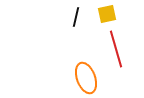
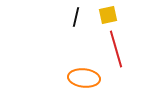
yellow square: moved 1 px right, 1 px down
orange ellipse: moved 2 px left; rotated 64 degrees counterclockwise
